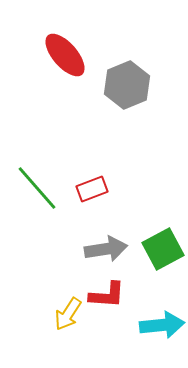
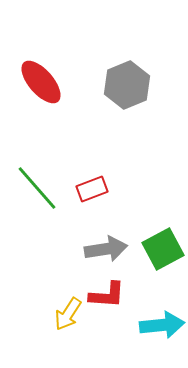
red ellipse: moved 24 px left, 27 px down
